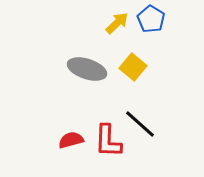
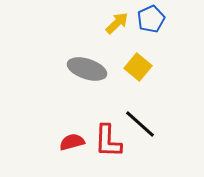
blue pentagon: rotated 16 degrees clockwise
yellow square: moved 5 px right
red semicircle: moved 1 px right, 2 px down
